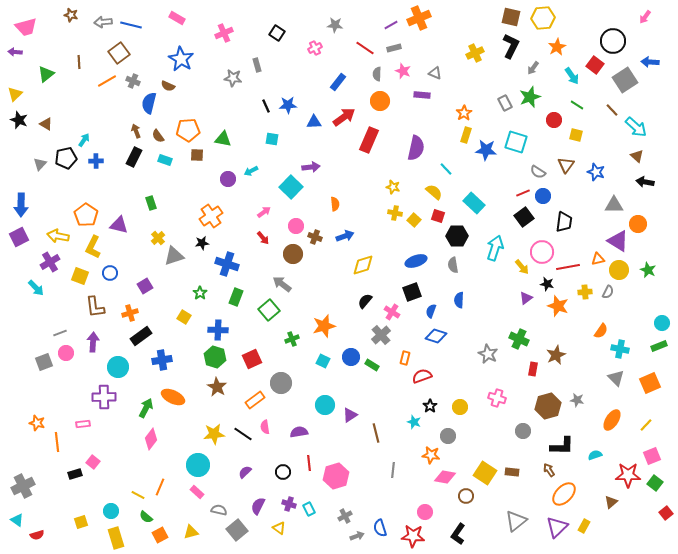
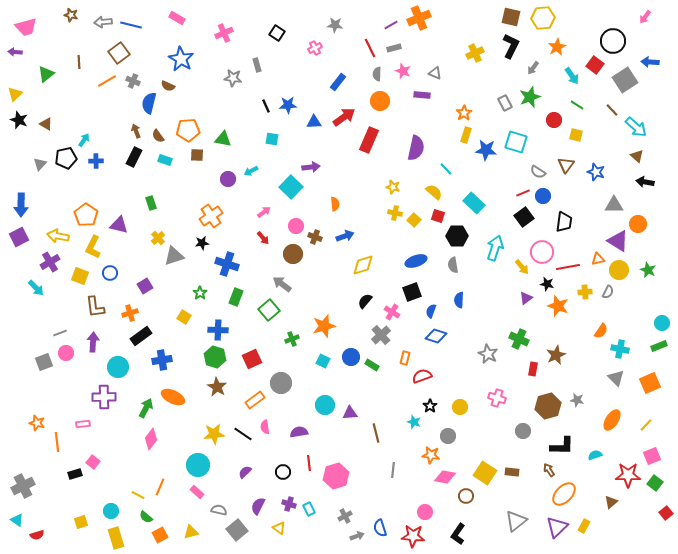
red line at (365, 48): moved 5 px right; rotated 30 degrees clockwise
purple triangle at (350, 415): moved 2 px up; rotated 28 degrees clockwise
